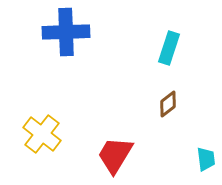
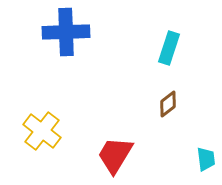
yellow cross: moved 3 px up
